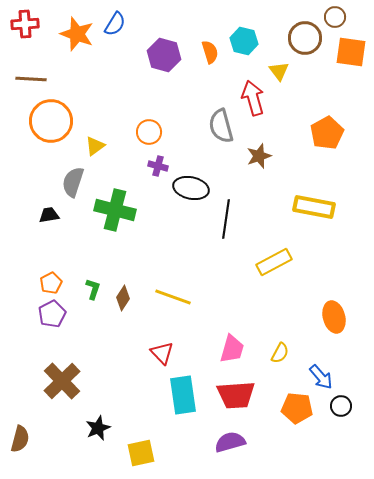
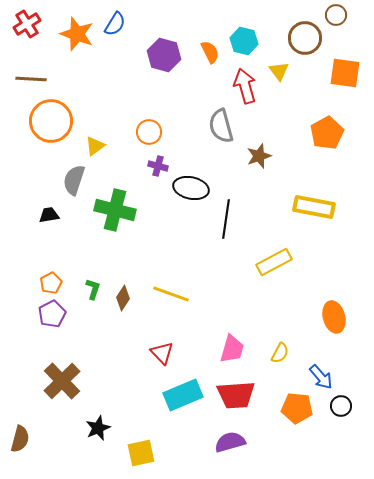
brown circle at (335, 17): moved 1 px right, 2 px up
red cross at (25, 24): moved 2 px right; rotated 28 degrees counterclockwise
orange semicircle at (210, 52): rotated 10 degrees counterclockwise
orange square at (351, 52): moved 6 px left, 21 px down
red arrow at (253, 98): moved 8 px left, 12 px up
gray semicircle at (73, 182): moved 1 px right, 2 px up
yellow line at (173, 297): moved 2 px left, 3 px up
cyan rectangle at (183, 395): rotated 75 degrees clockwise
